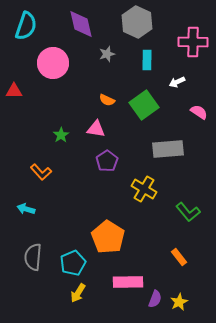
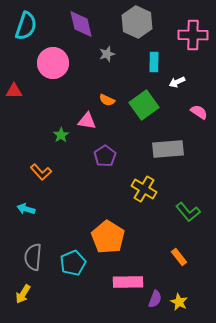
pink cross: moved 7 px up
cyan rectangle: moved 7 px right, 2 px down
pink triangle: moved 9 px left, 8 px up
purple pentagon: moved 2 px left, 5 px up
yellow arrow: moved 55 px left, 1 px down
yellow star: rotated 18 degrees counterclockwise
